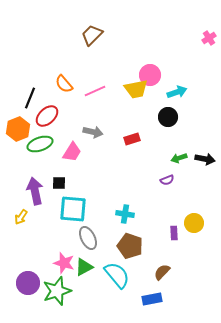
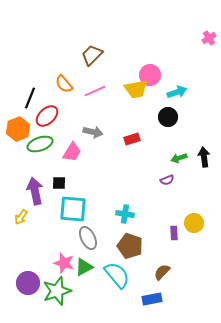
brown trapezoid: moved 20 px down
black arrow: moved 1 px left, 2 px up; rotated 108 degrees counterclockwise
